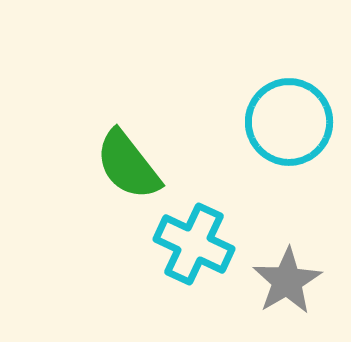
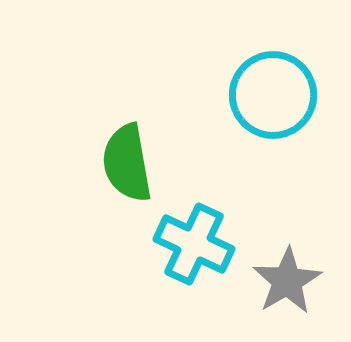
cyan circle: moved 16 px left, 27 px up
green semicircle: moved 1 px left, 2 px up; rotated 28 degrees clockwise
